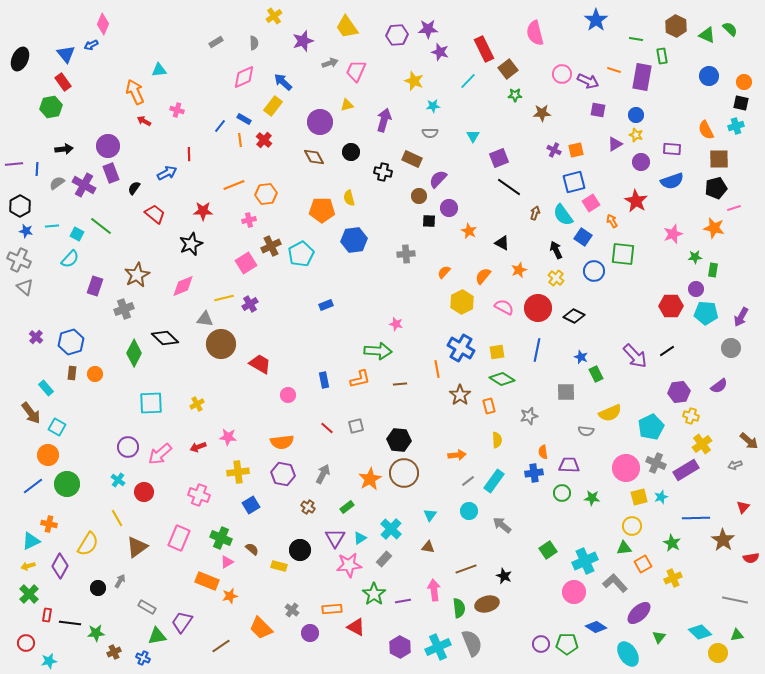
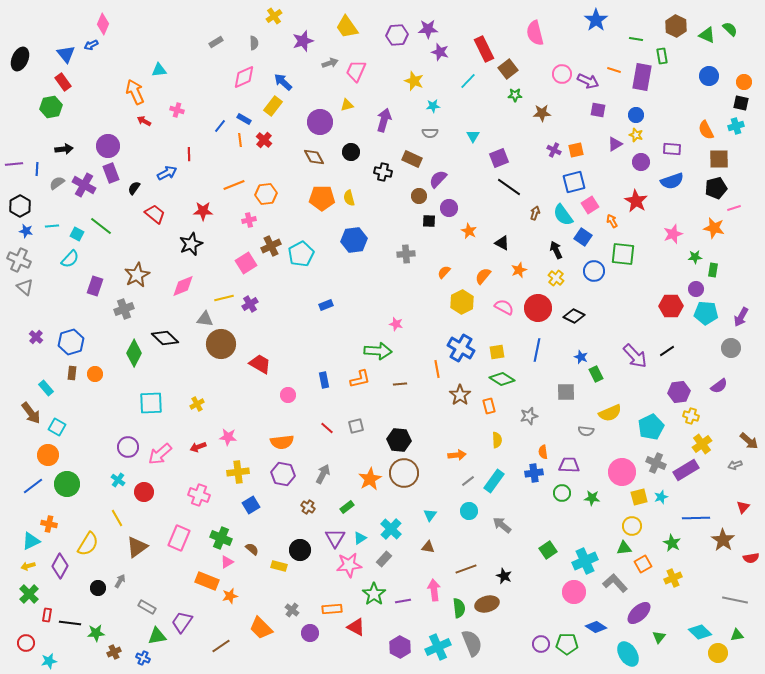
pink square at (591, 203): moved 1 px left, 2 px down
orange pentagon at (322, 210): moved 12 px up
pink circle at (626, 468): moved 4 px left, 4 px down
